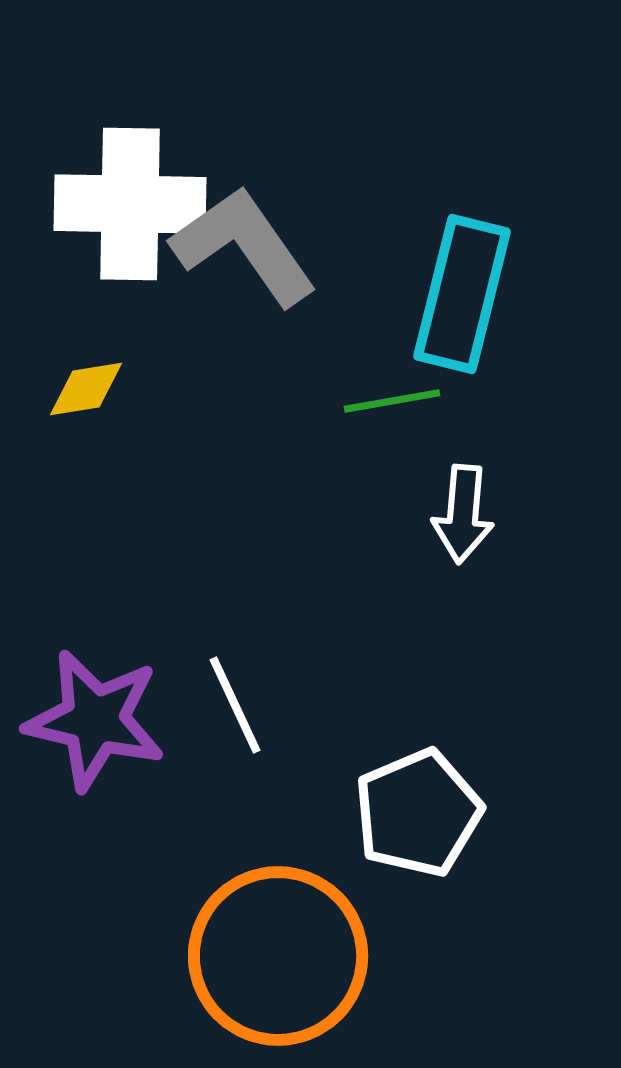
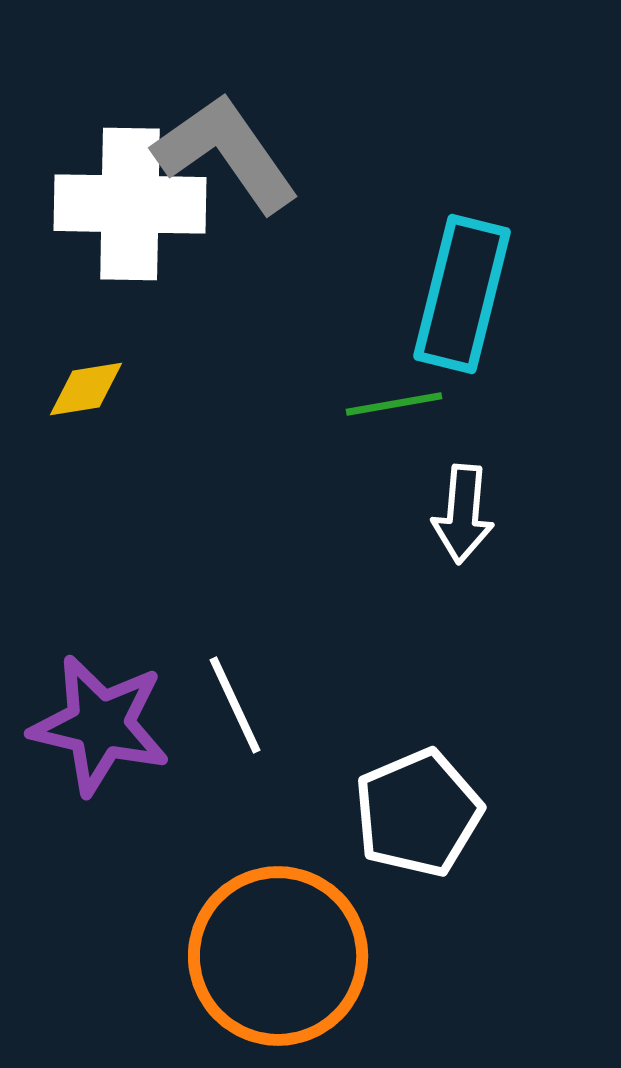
gray L-shape: moved 18 px left, 93 px up
green line: moved 2 px right, 3 px down
purple star: moved 5 px right, 5 px down
